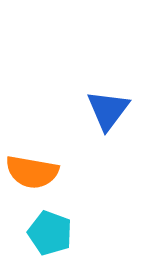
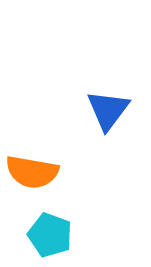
cyan pentagon: moved 2 px down
